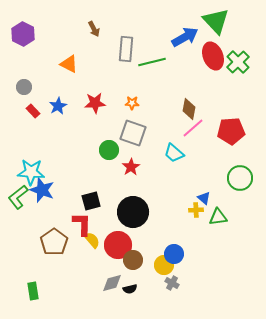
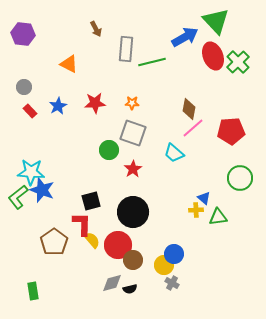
brown arrow at (94, 29): moved 2 px right
purple hexagon at (23, 34): rotated 20 degrees counterclockwise
red rectangle at (33, 111): moved 3 px left
red star at (131, 167): moved 2 px right, 2 px down
